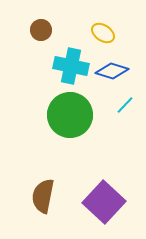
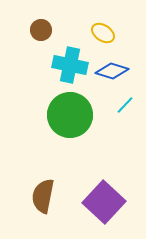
cyan cross: moved 1 px left, 1 px up
